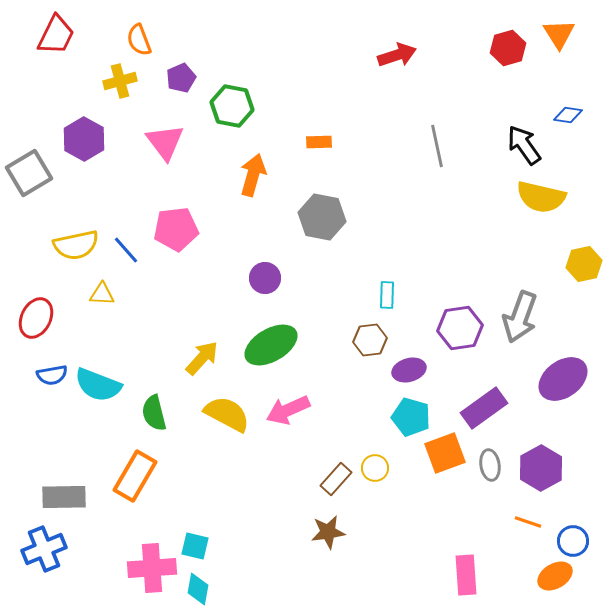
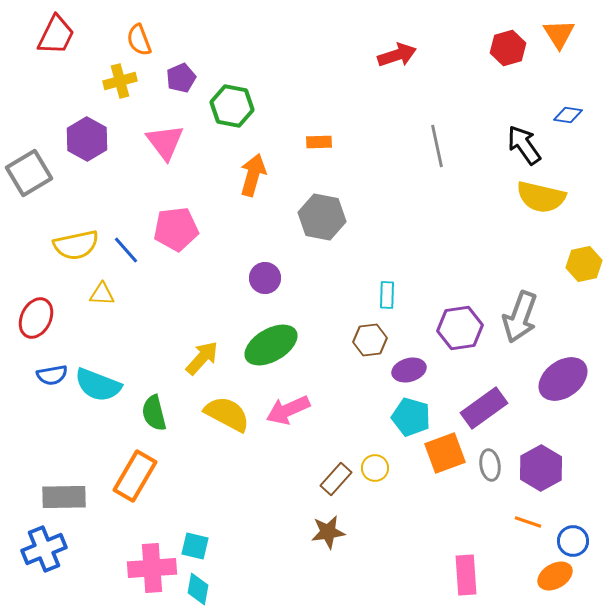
purple hexagon at (84, 139): moved 3 px right
